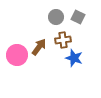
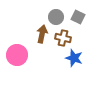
brown cross: moved 2 px up; rotated 21 degrees clockwise
brown arrow: moved 3 px right, 13 px up; rotated 24 degrees counterclockwise
